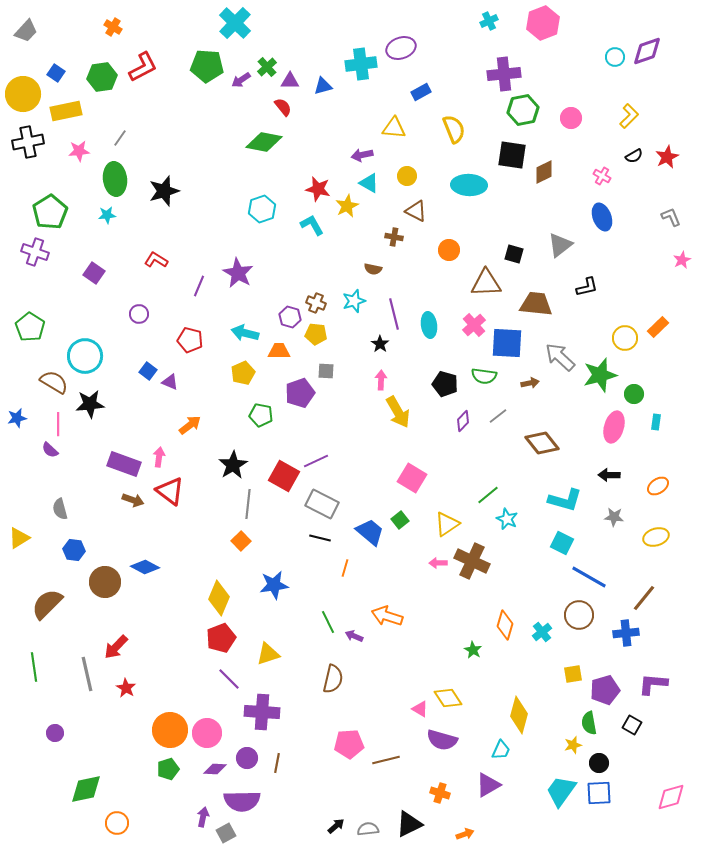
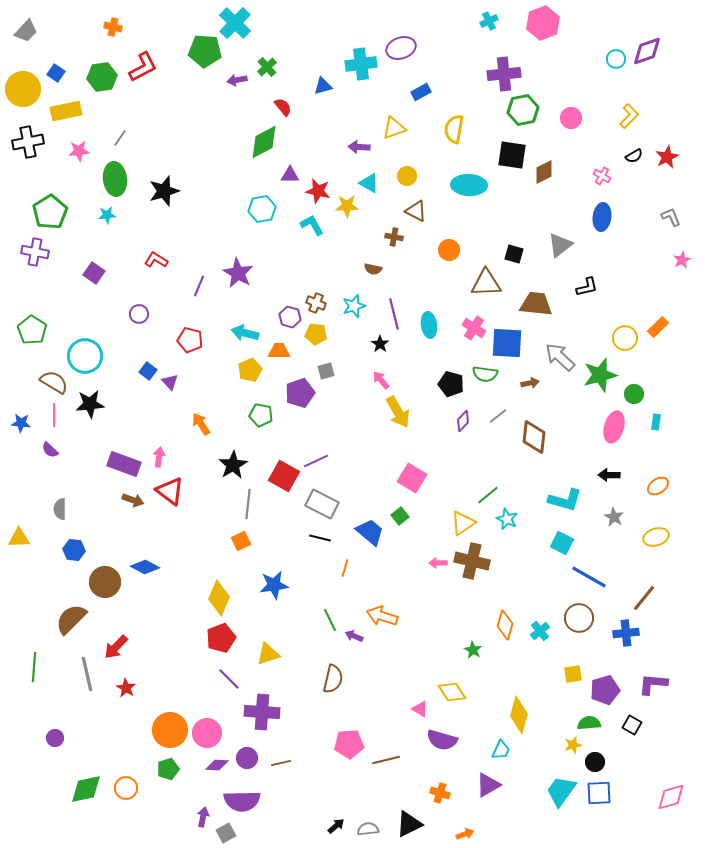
orange cross at (113, 27): rotated 18 degrees counterclockwise
cyan circle at (615, 57): moved 1 px right, 2 px down
green pentagon at (207, 66): moved 2 px left, 15 px up
purple arrow at (241, 80): moved 4 px left; rotated 24 degrees clockwise
purple triangle at (290, 81): moved 94 px down
yellow circle at (23, 94): moved 5 px up
yellow triangle at (394, 128): rotated 25 degrees counterclockwise
yellow semicircle at (454, 129): rotated 148 degrees counterclockwise
green diamond at (264, 142): rotated 39 degrees counterclockwise
purple arrow at (362, 155): moved 3 px left, 8 px up; rotated 15 degrees clockwise
red star at (318, 189): moved 2 px down
yellow star at (347, 206): rotated 25 degrees clockwise
cyan hexagon at (262, 209): rotated 8 degrees clockwise
blue ellipse at (602, 217): rotated 28 degrees clockwise
purple cross at (35, 252): rotated 8 degrees counterclockwise
cyan star at (354, 301): moved 5 px down
pink cross at (474, 325): moved 3 px down; rotated 15 degrees counterclockwise
green pentagon at (30, 327): moved 2 px right, 3 px down
gray square at (326, 371): rotated 18 degrees counterclockwise
yellow pentagon at (243, 373): moved 7 px right, 3 px up
green semicircle at (484, 376): moved 1 px right, 2 px up
pink arrow at (381, 380): rotated 42 degrees counterclockwise
purple triangle at (170, 382): rotated 24 degrees clockwise
black pentagon at (445, 384): moved 6 px right
blue star at (17, 418): moved 4 px right, 5 px down; rotated 18 degrees clockwise
pink line at (58, 424): moved 4 px left, 9 px up
orange arrow at (190, 425): moved 11 px right, 1 px up; rotated 85 degrees counterclockwise
brown diamond at (542, 443): moved 8 px left, 6 px up; rotated 44 degrees clockwise
gray semicircle at (60, 509): rotated 15 degrees clockwise
gray star at (614, 517): rotated 24 degrees clockwise
green square at (400, 520): moved 4 px up
yellow triangle at (447, 524): moved 16 px right, 1 px up
yellow triangle at (19, 538): rotated 30 degrees clockwise
orange square at (241, 541): rotated 18 degrees clockwise
brown cross at (472, 561): rotated 12 degrees counterclockwise
brown semicircle at (47, 604): moved 24 px right, 15 px down
brown circle at (579, 615): moved 3 px down
orange arrow at (387, 616): moved 5 px left
green line at (328, 622): moved 2 px right, 2 px up
cyan cross at (542, 632): moved 2 px left, 1 px up
green line at (34, 667): rotated 12 degrees clockwise
yellow diamond at (448, 698): moved 4 px right, 6 px up
green semicircle at (589, 723): rotated 95 degrees clockwise
purple circle at (55, 733): moved 5 px down
brown line at (277, 763): moved 4 px right; rotated 66 degrees clockwise
black circle at (599, 763): moved 4 px left, 1 px up
purple diamond at (215, 769): moved 2 px right, 4 px up
orange circle at (117, 823): moved 9 px right, 35 px up
